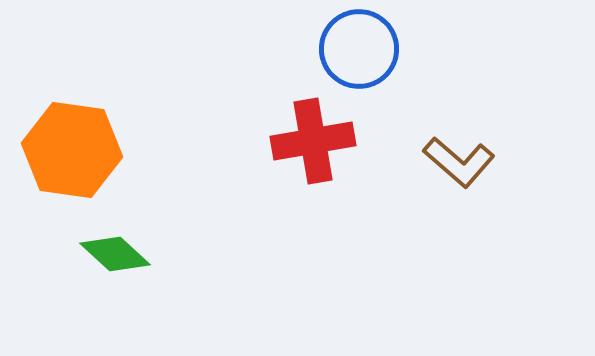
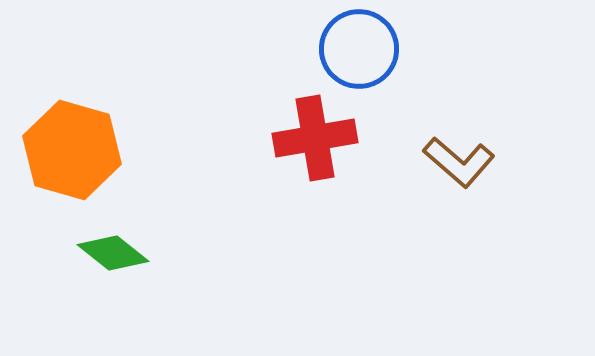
red cross: moved 2 px right, 3 px up
orange hexagon: rotated 8 degrees clockwise
green diamond: moved 2 px left, 1 px up; rotated 4 degrees counterclockwise
